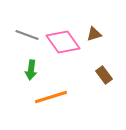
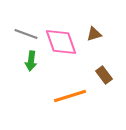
gray line: moved 1 px left, 1 px up
pink diamond: moved 2 px left; rotated 16 degrees clockwise
green arrow: moved 9 px up
orange line: moved 19 px right, 1 px up
